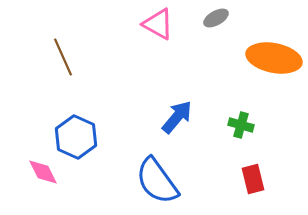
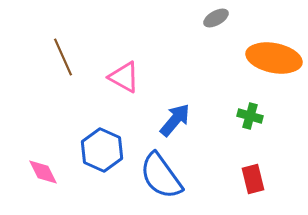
pink triangle: moved 34 px left, 53 px down
blue arrow: moved 2 px left, 3 px down
green cross: moved 9 px right, 9 px up
blue hexagon: moved 26 px right, 13 px down
blue semicircle: moved 4 px right, 5 px up
